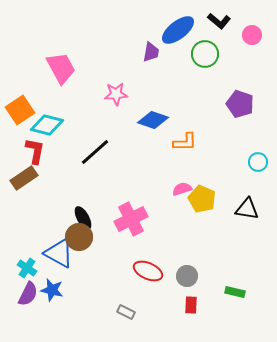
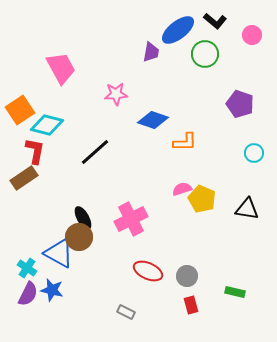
black L-shape: moved 4 px left
cyan circle: moved 4 px left, 9 px up
red rectangle: rotated 18 degrees counterclockwise
